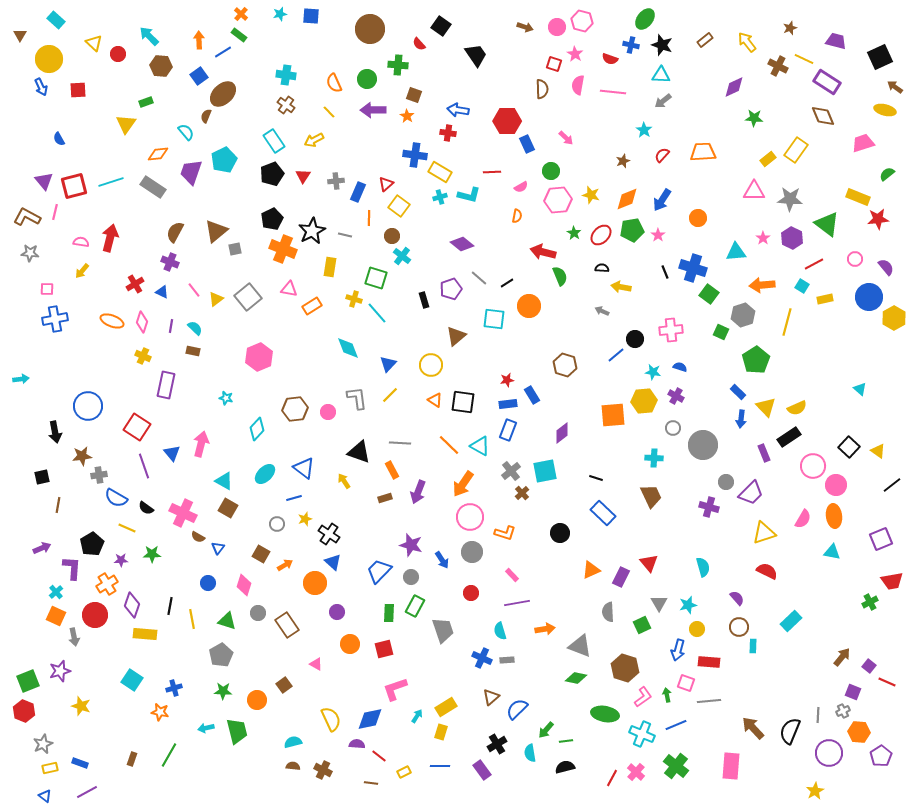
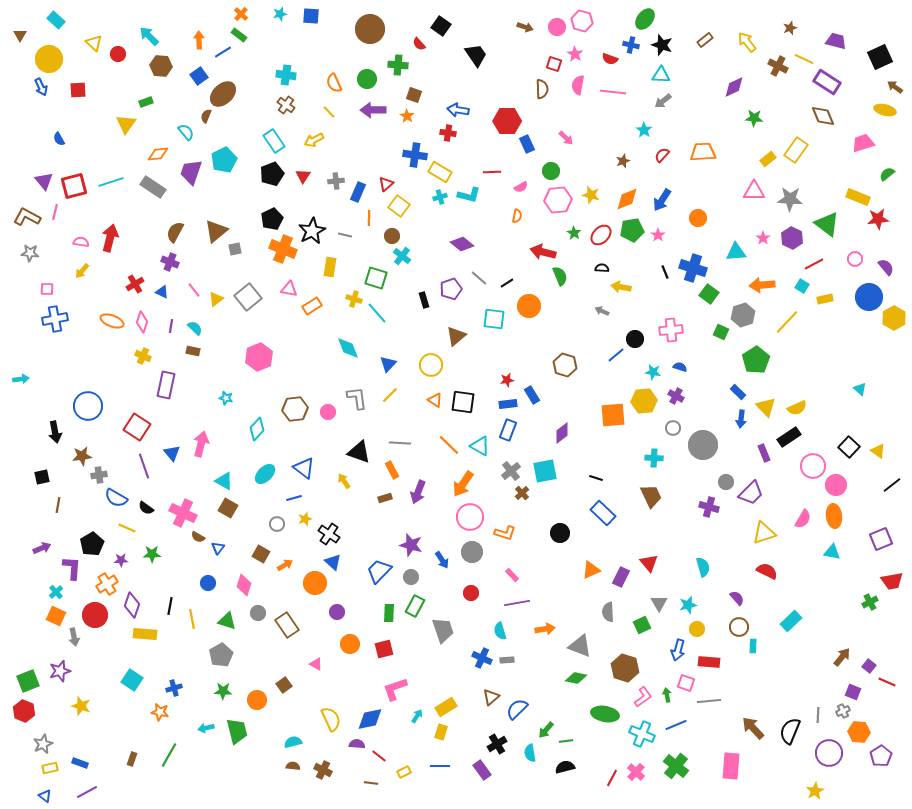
yellow line at (787, 322): rotated 28 degrees clockwise
